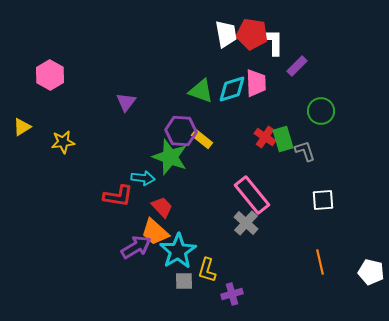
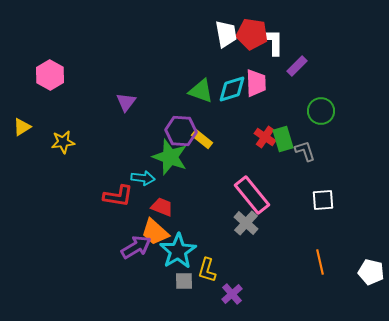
red trapezoid: rotated 25 degrees counterclockwise
purple cross: rotated 25 degrees counterclockwise
